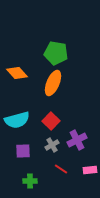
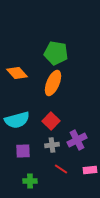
gray cross: rotated 24 degrees clockwise
